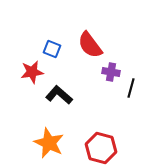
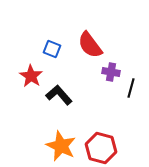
red star: moved 1 px left, 4 px down; rotated 30 degrees counterclockwise
black L-shape: rotated 8 degrees clockwise
orange star: moved 12 px right, 3 px down
